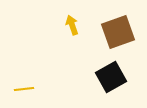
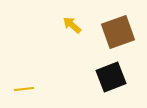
yellow arrow: rotated 30 degrees counterclockwise
black square: rotated 8 degrees clockwise
